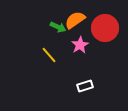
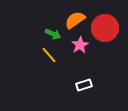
green arrow: moved 5 px left, 7 px down
white rectangle: moved 1 px left, 1 px up
